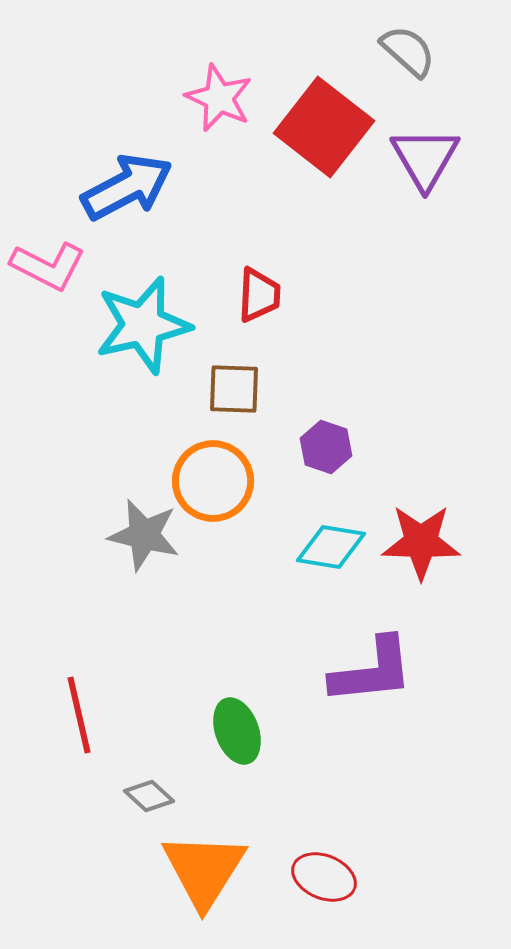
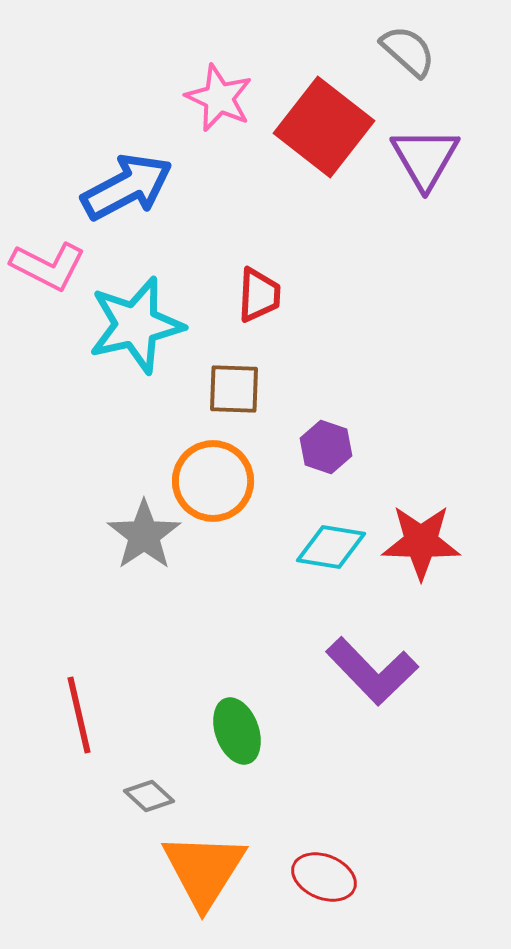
cyan star: moved 7 px left
gray star: rotated 24 degrees clockwise
purple L-shape: rotated 52 degrees clockwise
